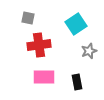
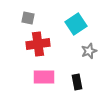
red cross: moved 1 px left, 1 px up
